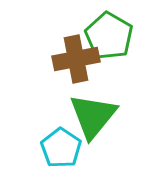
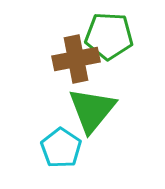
green pentagon: rotated 27 degrees counterclockwise
green triangle: moved 1 px left, 6 px up
